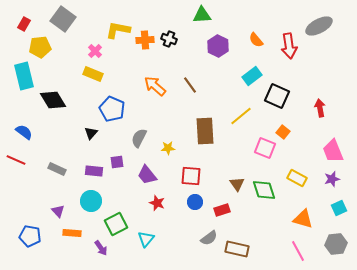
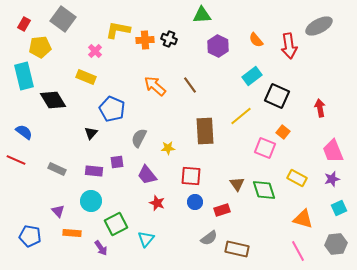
yellow rectangle at (93, 74): moved 7 px left, 3 px down
